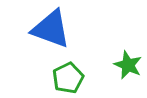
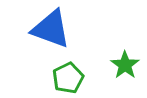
green star: moved 3 px left; rotated 12 degrees clockwise
